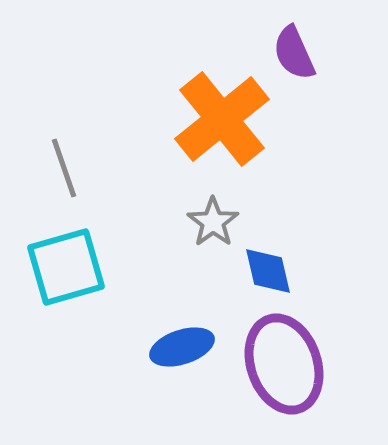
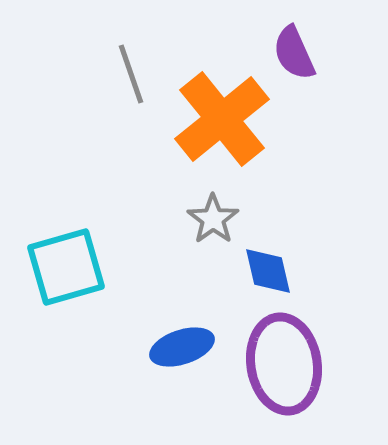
gray line: moved 67 px right, 94 px up
gray star: moved 3 px up
purple ellipse: rotated 10 degrees clockwise
